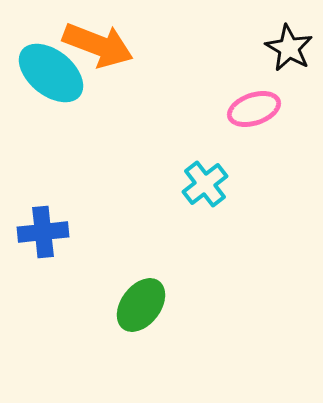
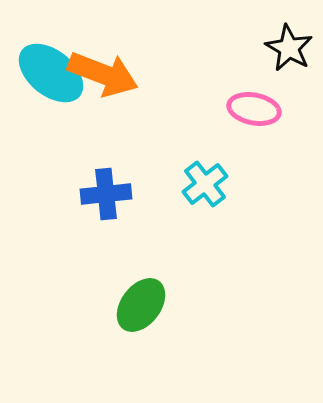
orange arrow: moved 5 px right, 29 px down
pink ellipse: rotated 30 degrees clockwise
blue cross: moved 63 px right, 38 px up
